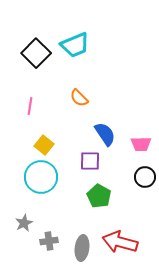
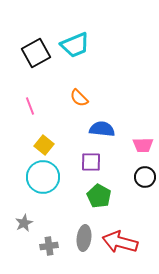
black square: rotated 16 degrees clockwise
pink line: rotated 30 degrees counterclockwise
blue semicircle: moved 3 px left, 5 px up; rotated 50 degrees counterclockwise
pink trapezoid: moved 2 px right, 1 px down
purple square: moved 1 px right, 1 px down
cyan circle: moved 2 px right
gray cross: moved 5 px down
gray ellipse: moved 2 px right, 10 px up
